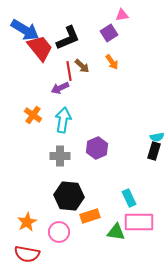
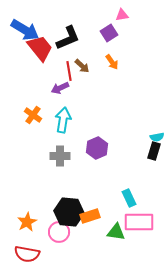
black hexagon: moved 16 px down
